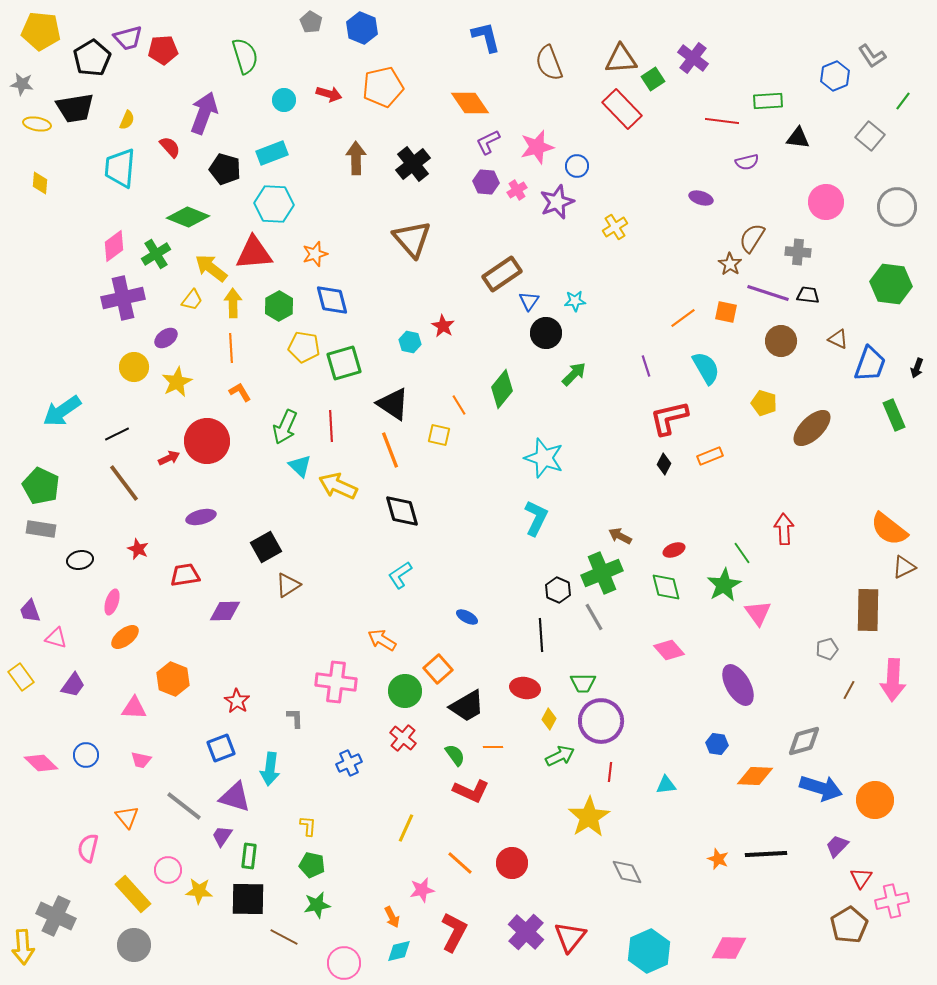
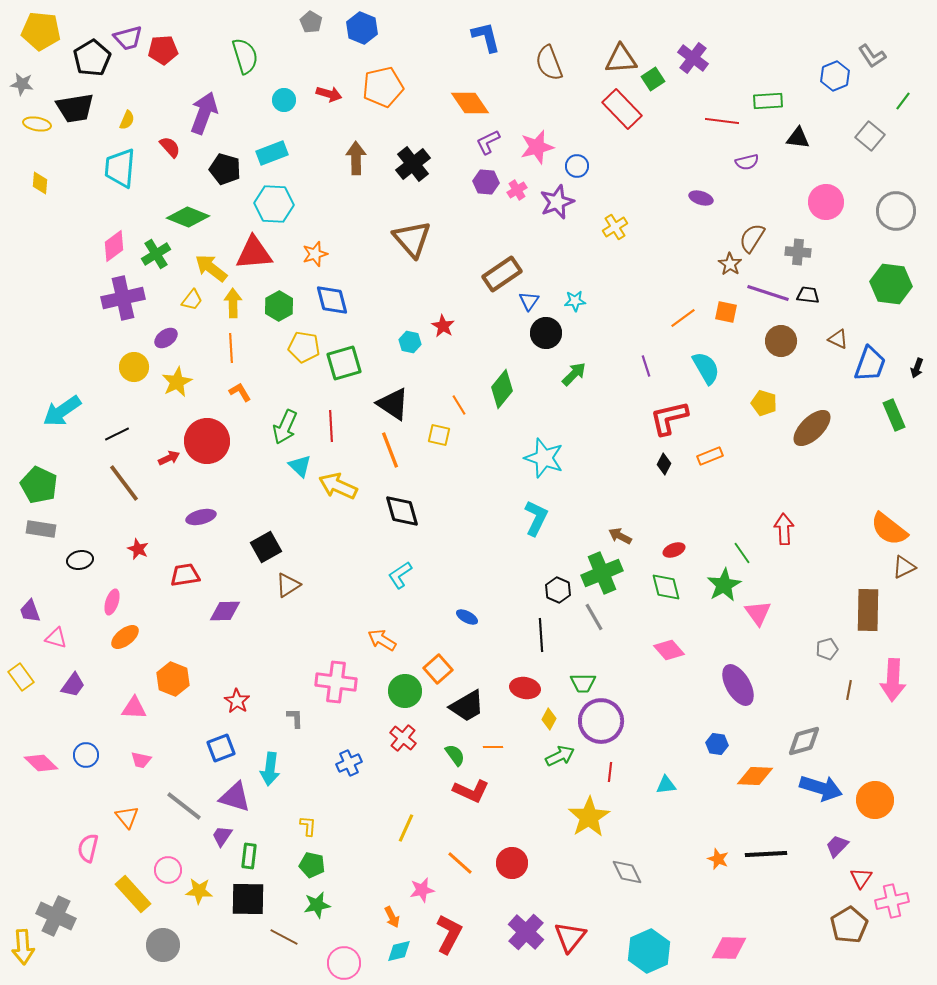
gray circle at (897, 207): moved 1 px left, 4 px down
green pentagon at (41, 486): moved 2 px left, 1 px up
brown line at (849, 690): rotated 18 degrees counterclockwise
red L-shape at (454, 932): moved 5 px left, 2 px down
gray circle at (134, 945): moved 29 px right
